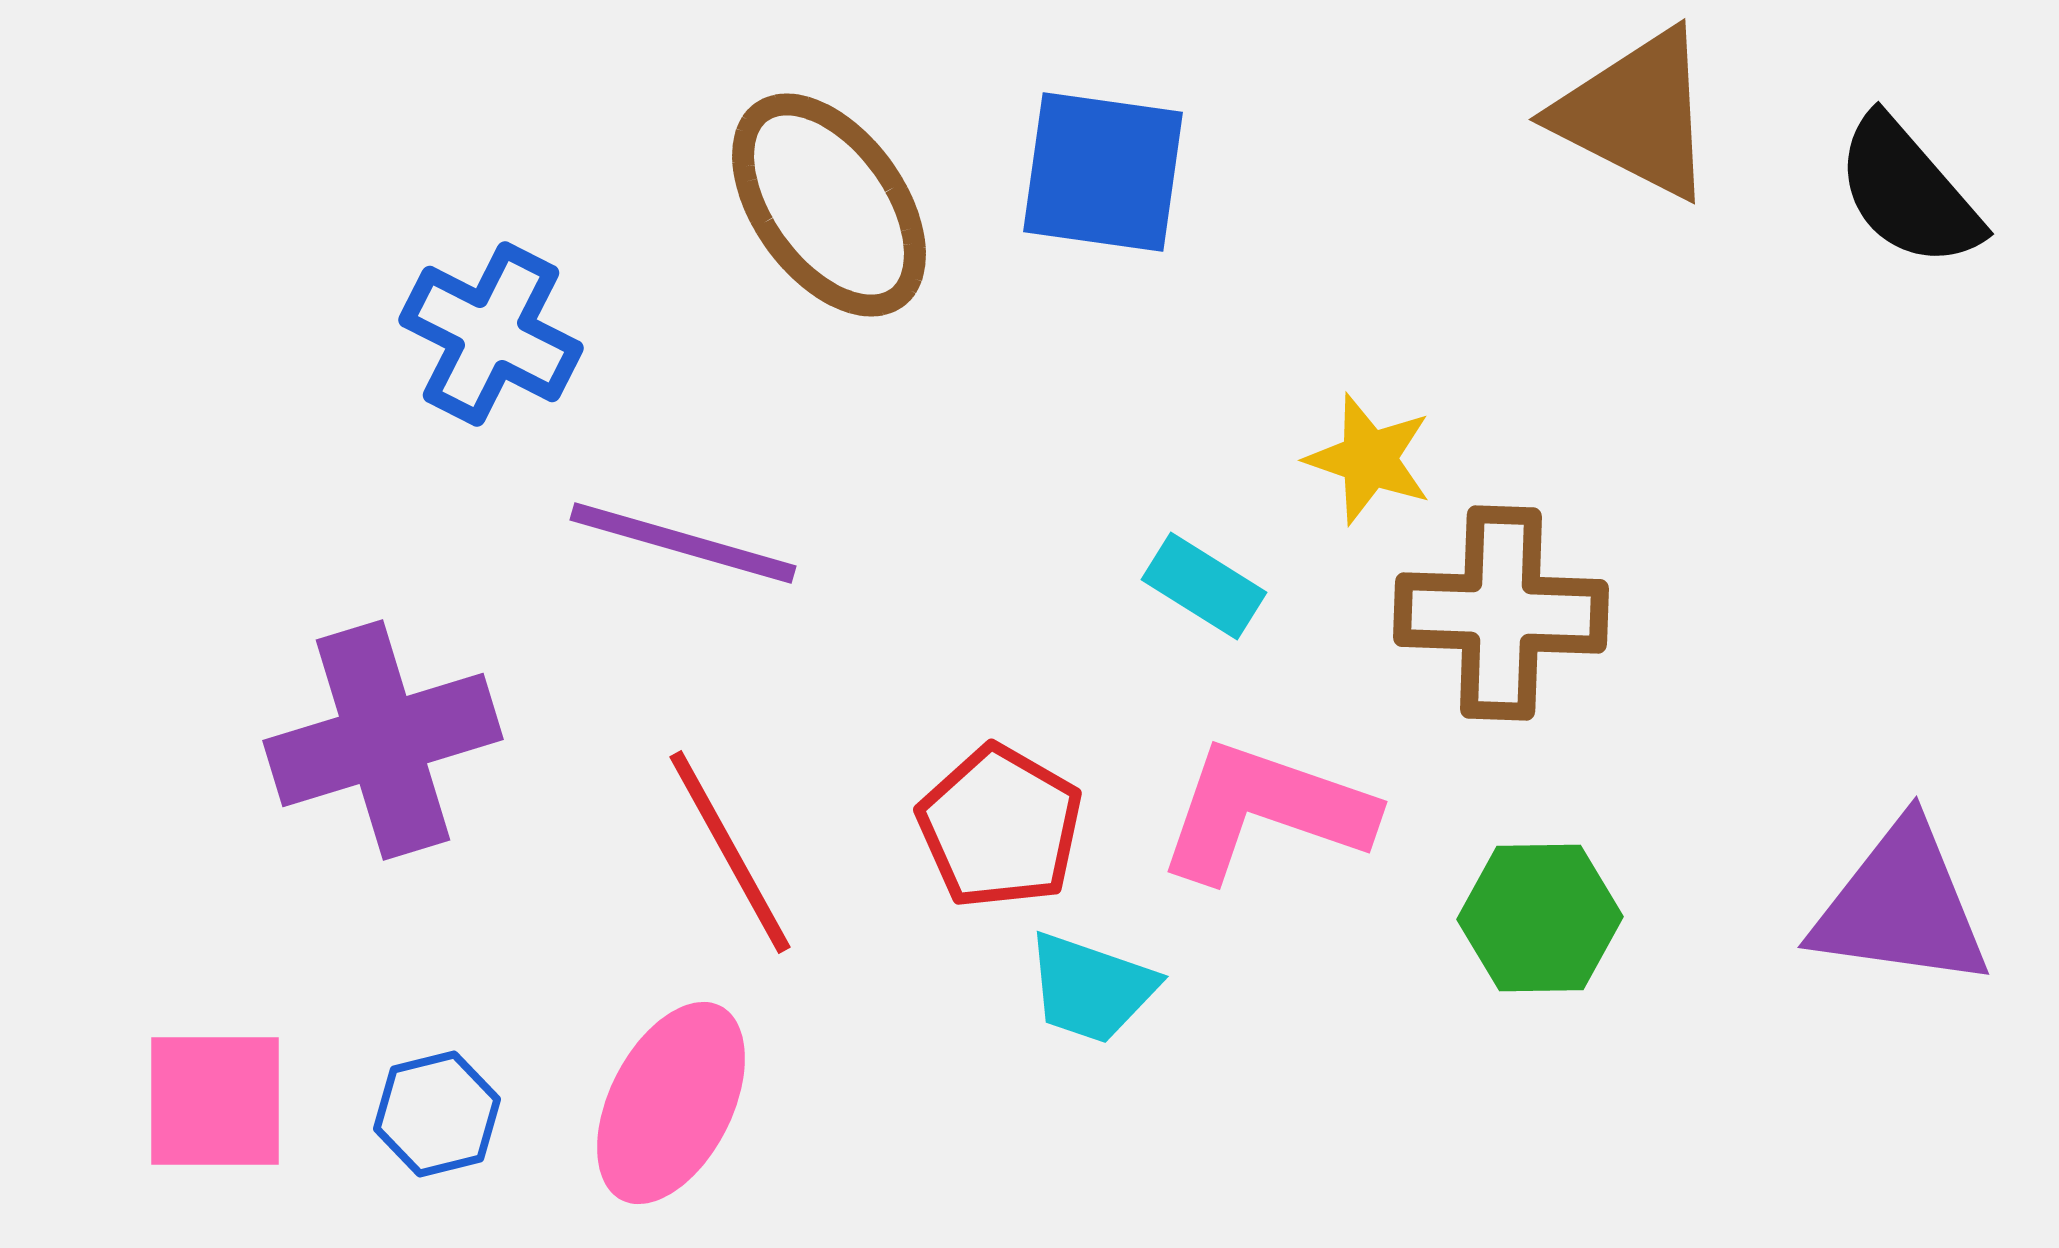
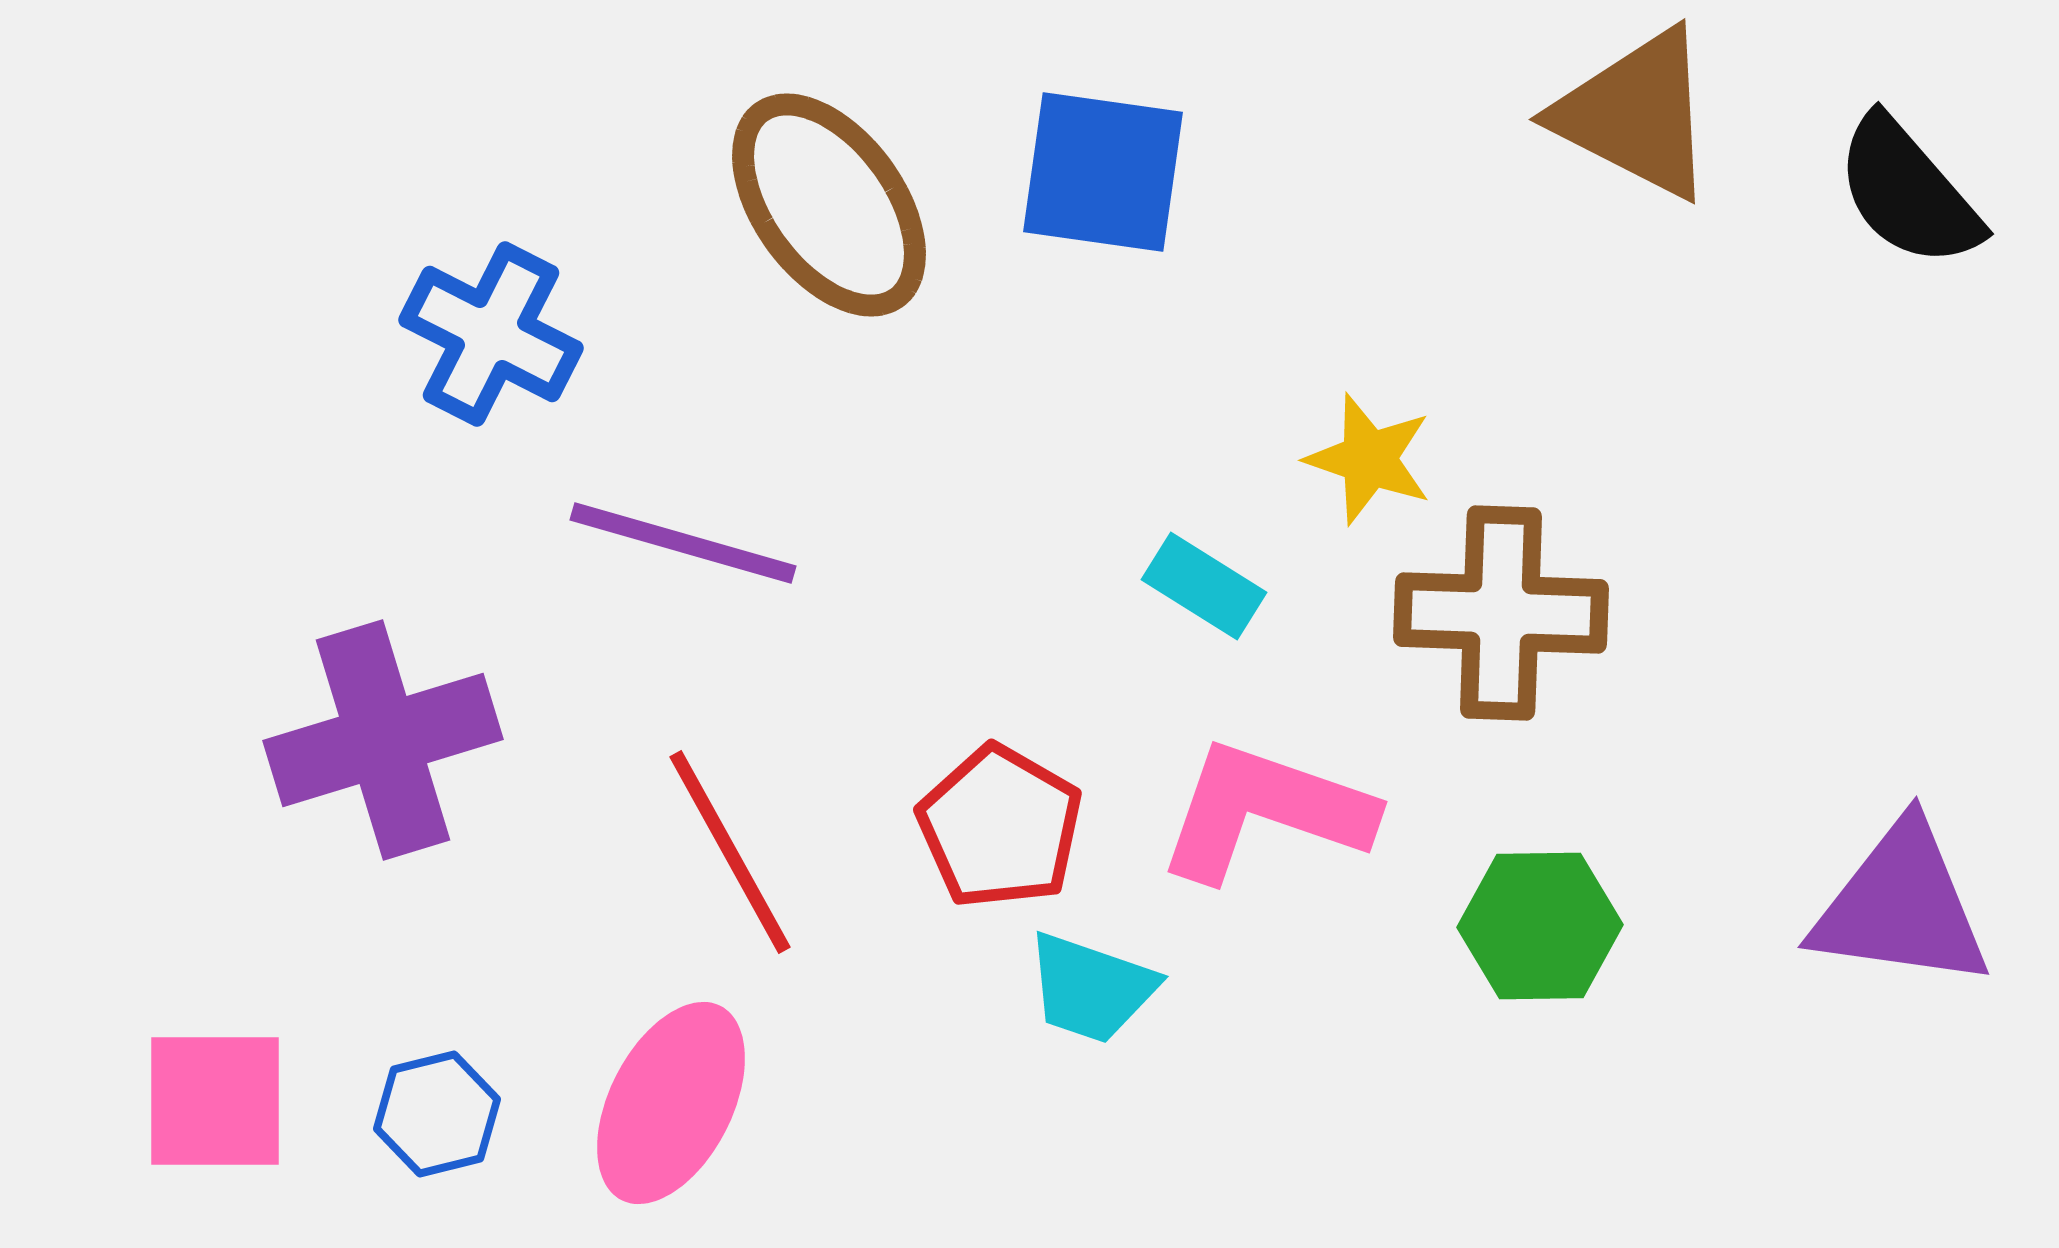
green hexagon: moved 8 px down
